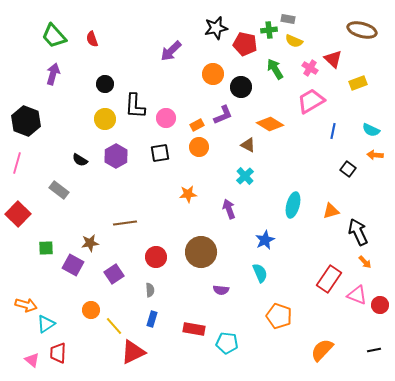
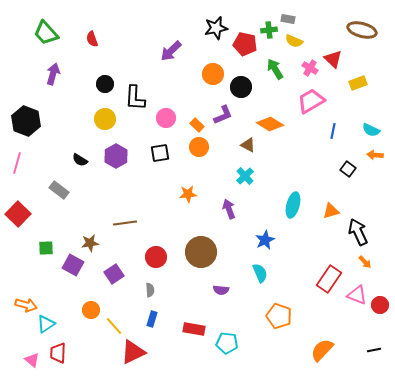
green trapezoid at (54, 36): moved 8 px left, 3 px up
black L-shape at (135, 106): moved 8 px up
orange rectangle at (197, 125): rotated 72 degrees clockwise
